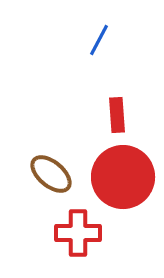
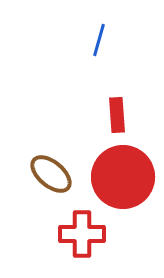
blue line: rotated 12 degrees counterclockwise
red cross: moved 4 px right, 1 px down
